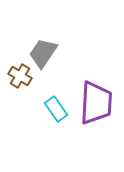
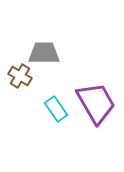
gray trapezoid: moved 1 px right; rotated 56 degrees clockwise
purple trapezoid: rotated 33 degrees counterclockwise
